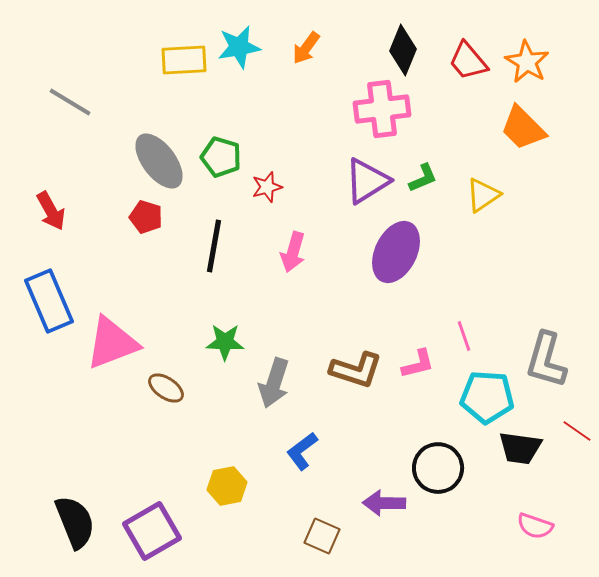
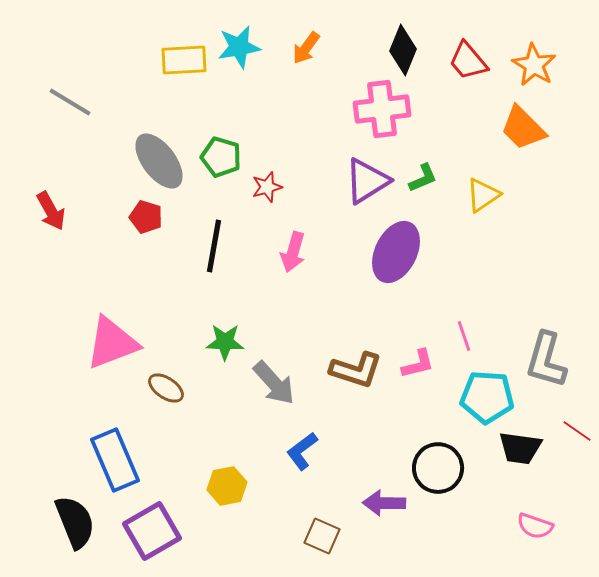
orange star: moved 7 px right, 3 px down
blue rectangle: moved 66 px right, 159 px down
gray arrow: rotated 60 degrees counterclockwise
